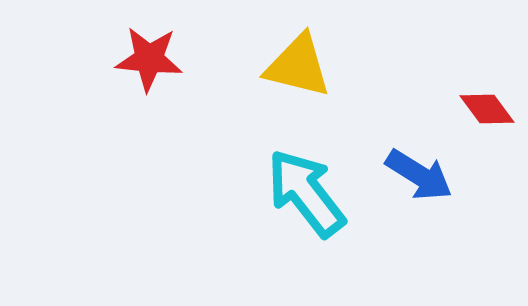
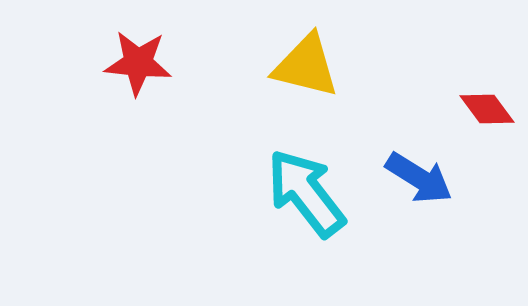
red star: moved 11 px left, 4 px down
yellow triangle: moved 8 px right
blue arrow: moved 3 px down
